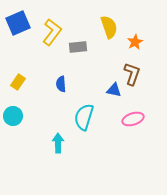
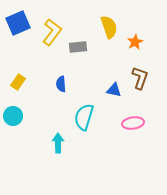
brown L-shape: moved 8 px right, 4 px down
pink ellipse: moved 4 px down; rotated 10 degrees clockwise
